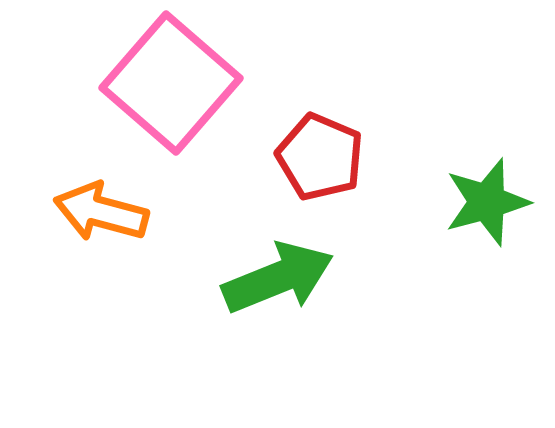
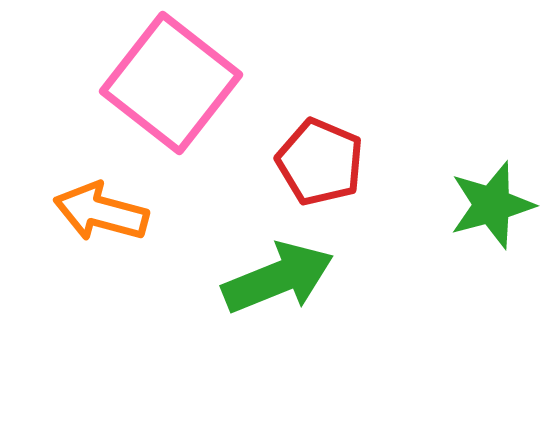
pink square: rotated 3 degrees counterclockwise
red pentagon: moved 5 px down
green star: moved 5 px right, 3 px down
